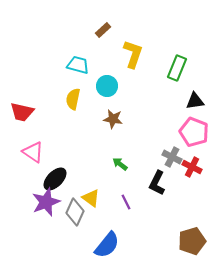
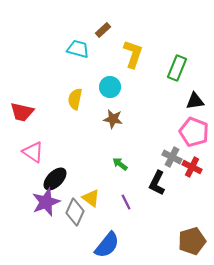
cyan trapezoid: moved 16 px up
cyan circle: moved 3 px right, 1 px down
yellow semicircle: moved 2 px right
